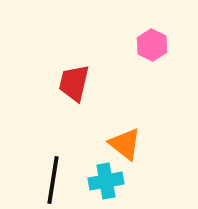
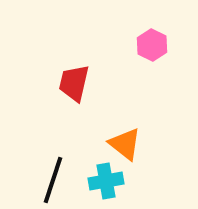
black line: rotated 9 degrees clockwise
